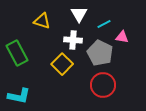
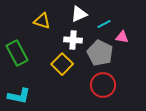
white triangle: rotated 36 degrees clockwise
